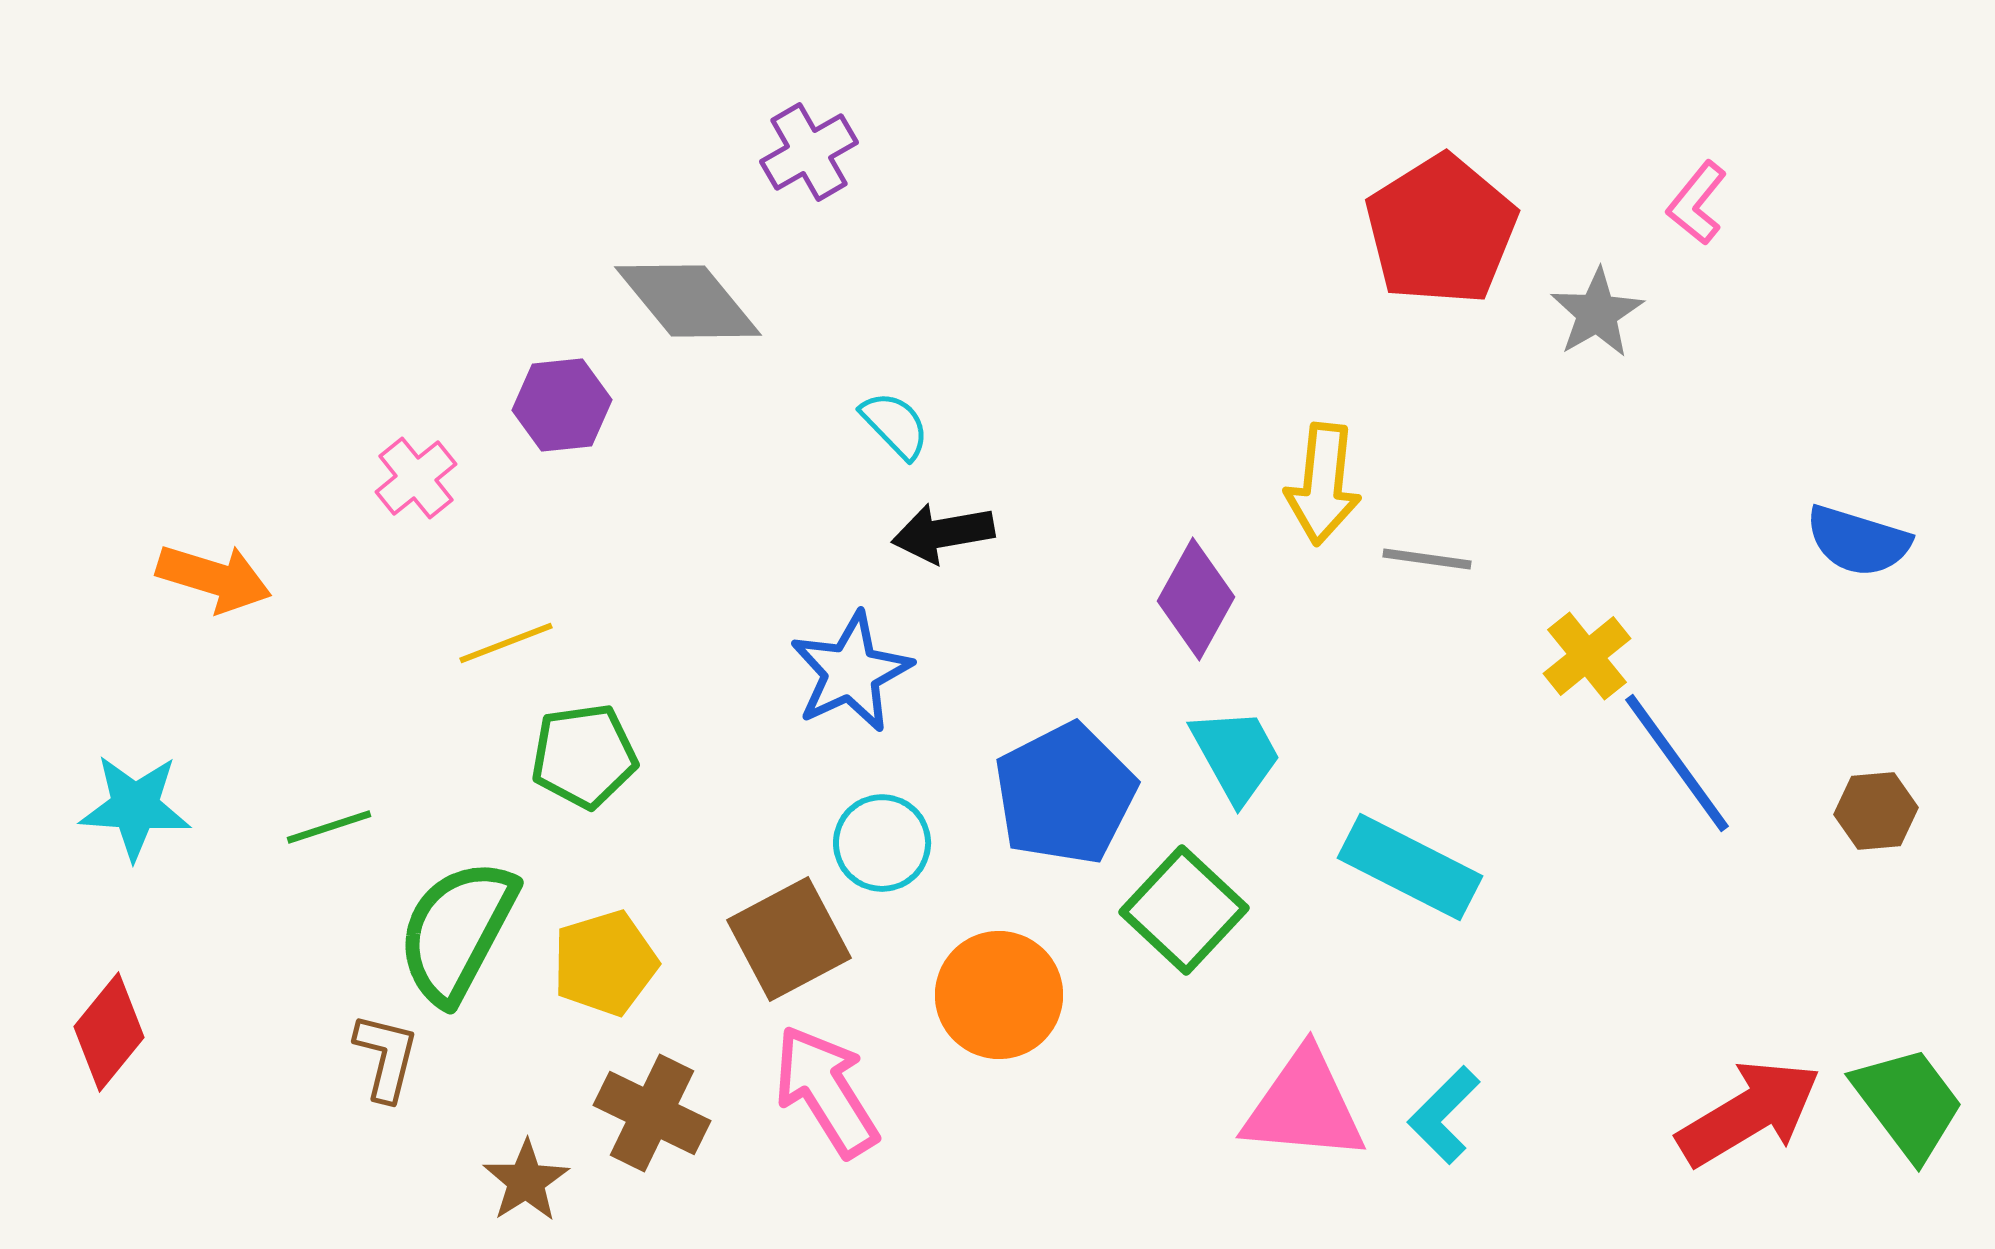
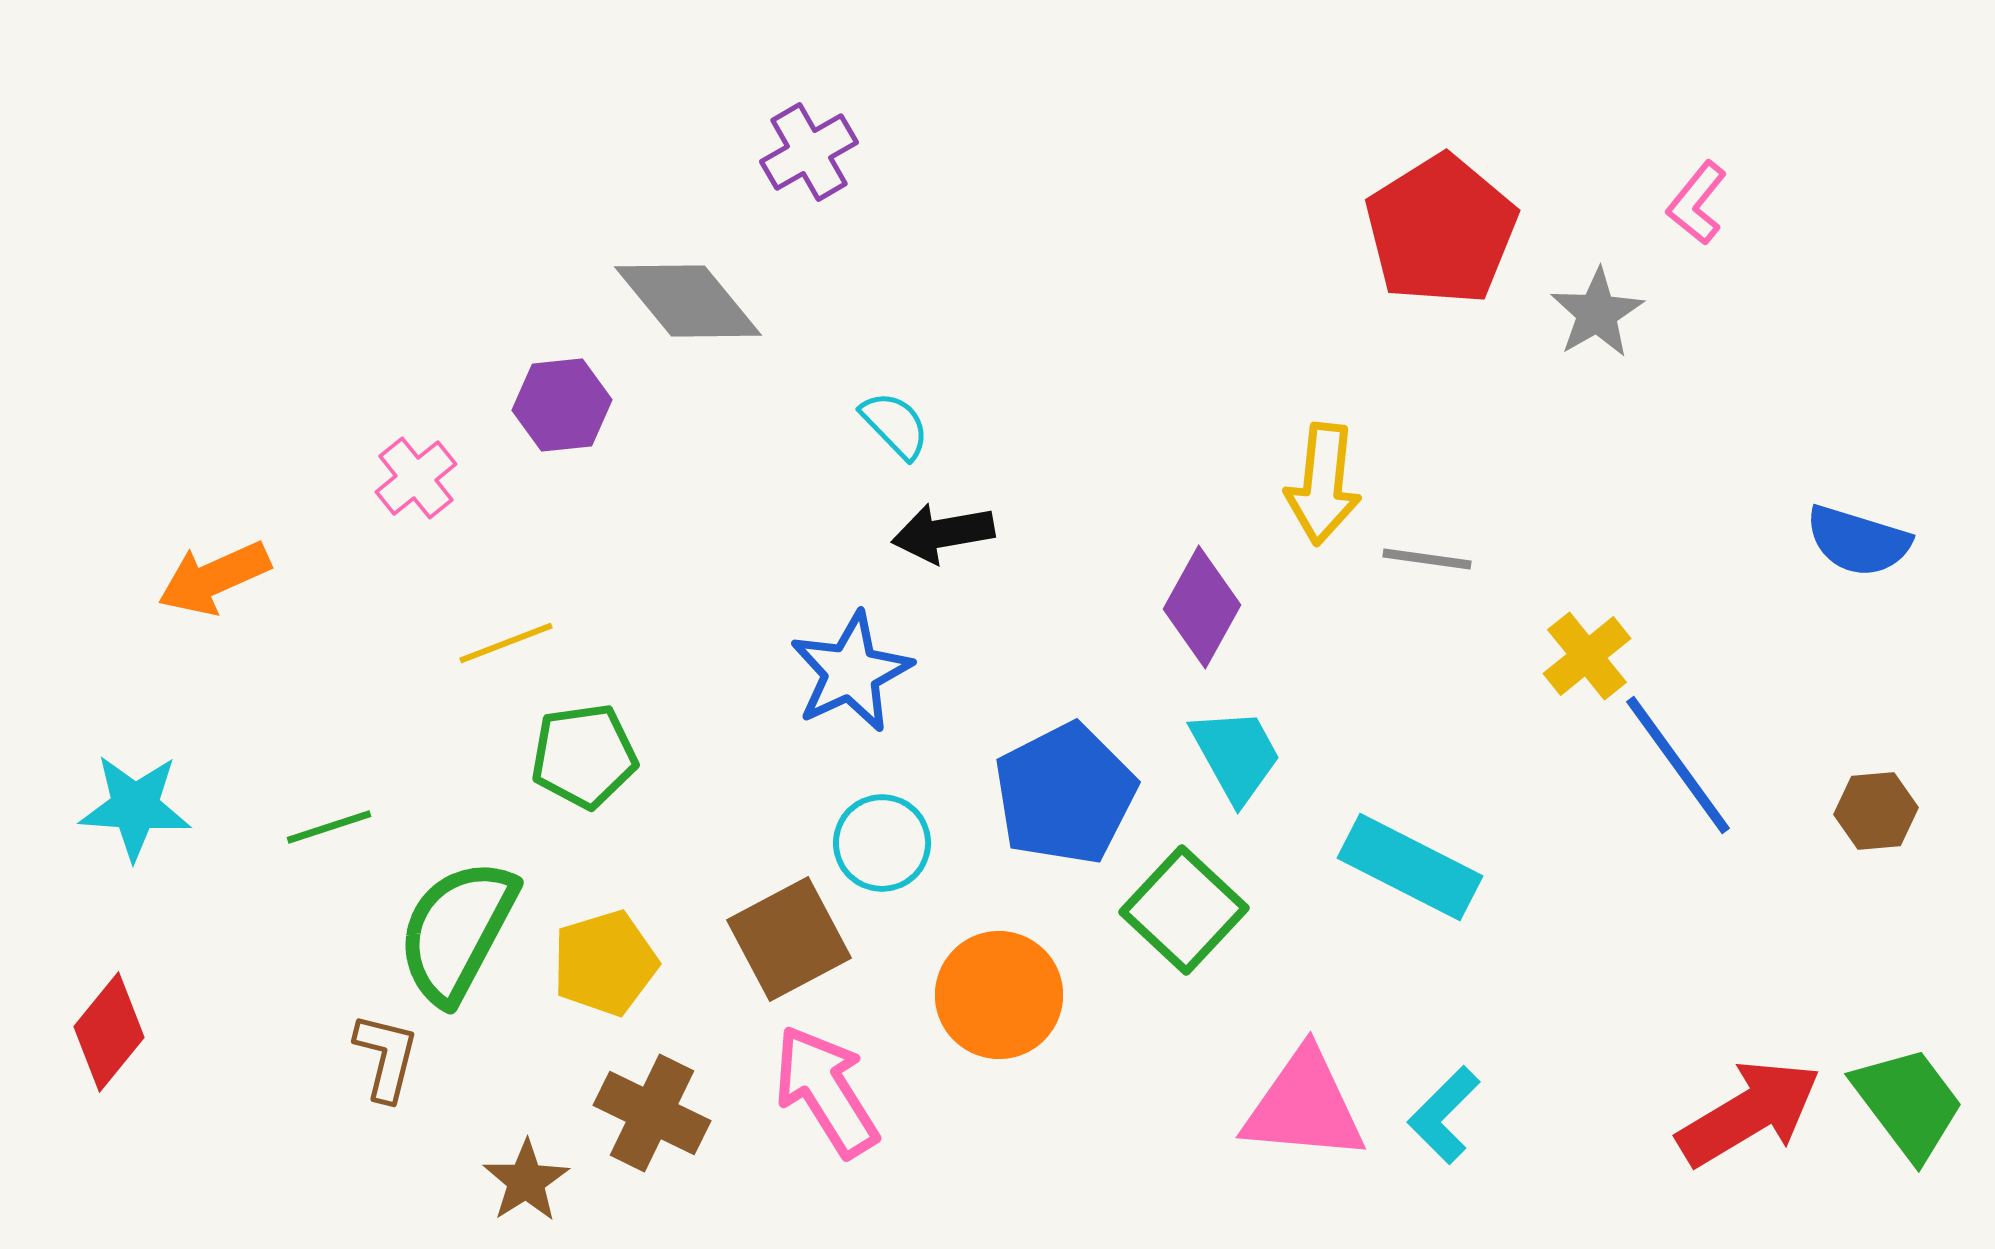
orange arrow: rotated 139 degrees clockwise
purple diamond: moved 6 px right, 8 px down
blue line: moved 1 px right, 2 px down
